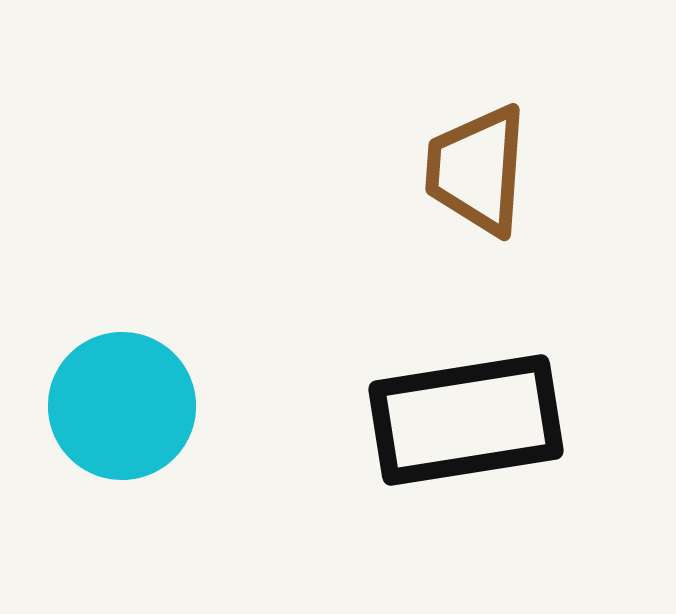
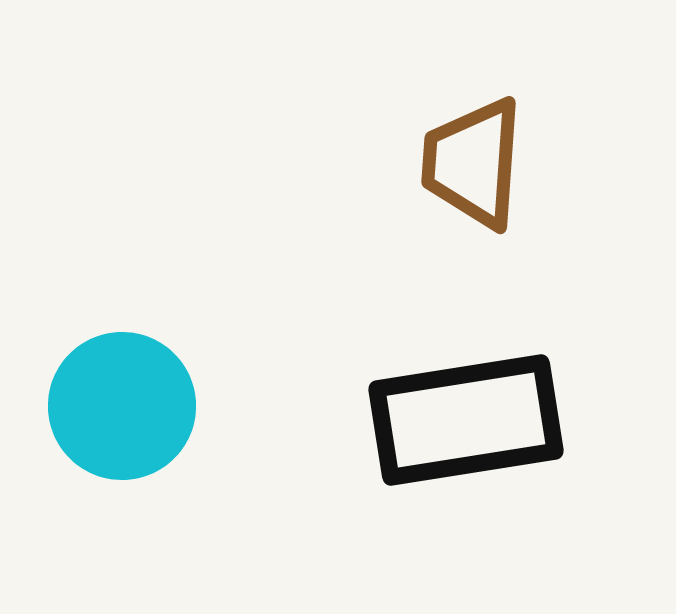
brown trapezoid: moved 4 px left, 7 px up
